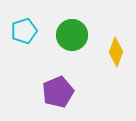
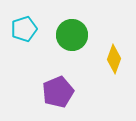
cyan pentagon: moved 2 px up
yellow diamond: moved 2 px left, 7 px down
